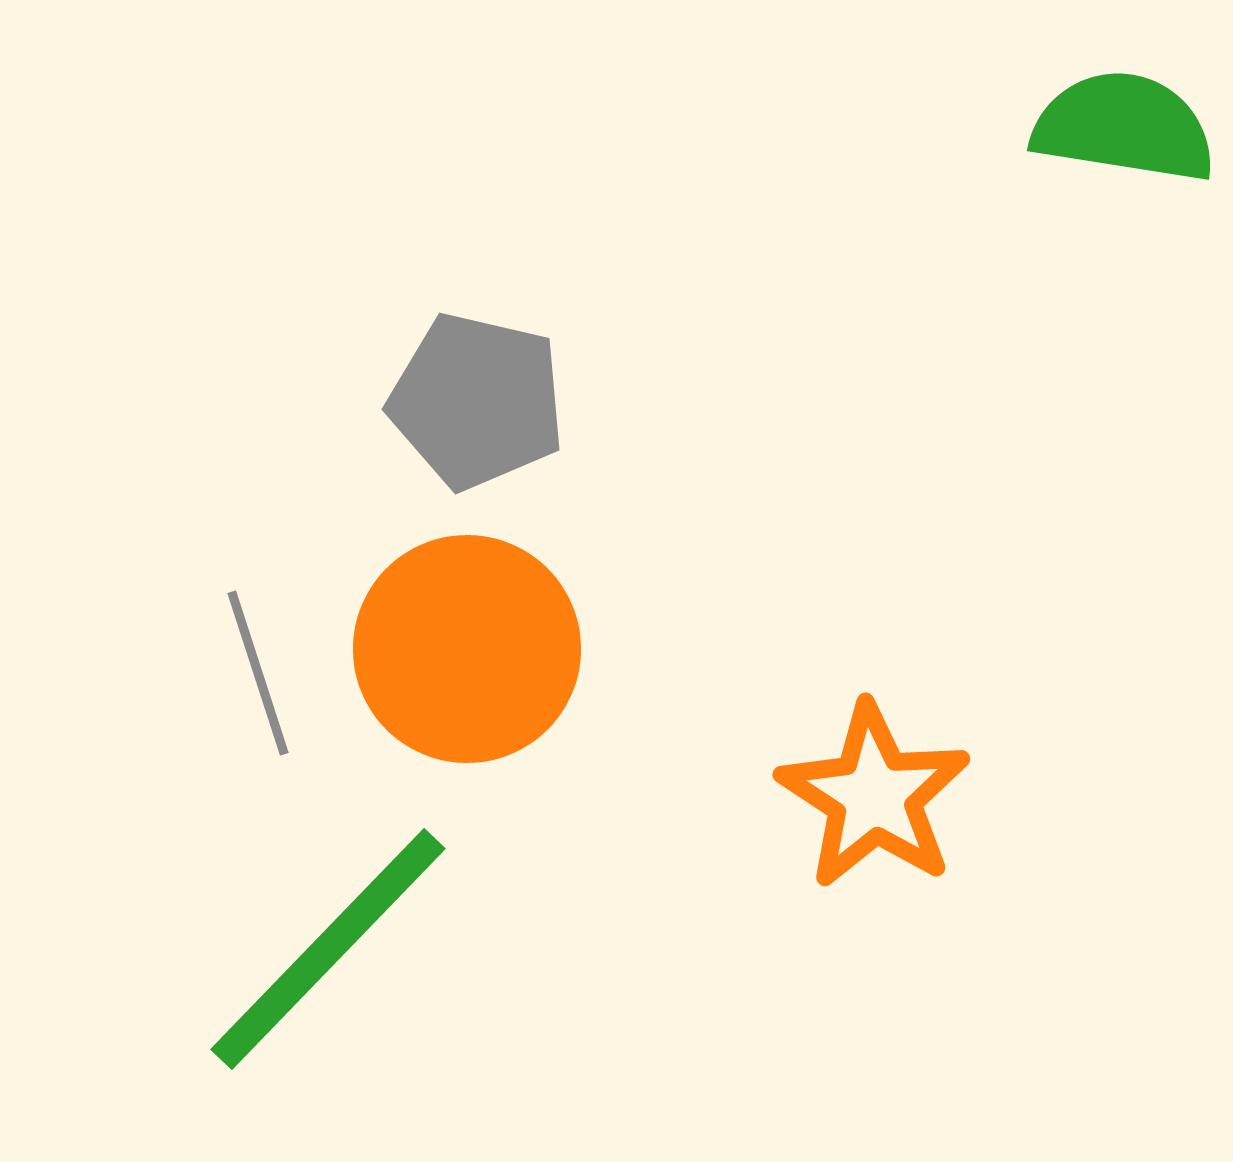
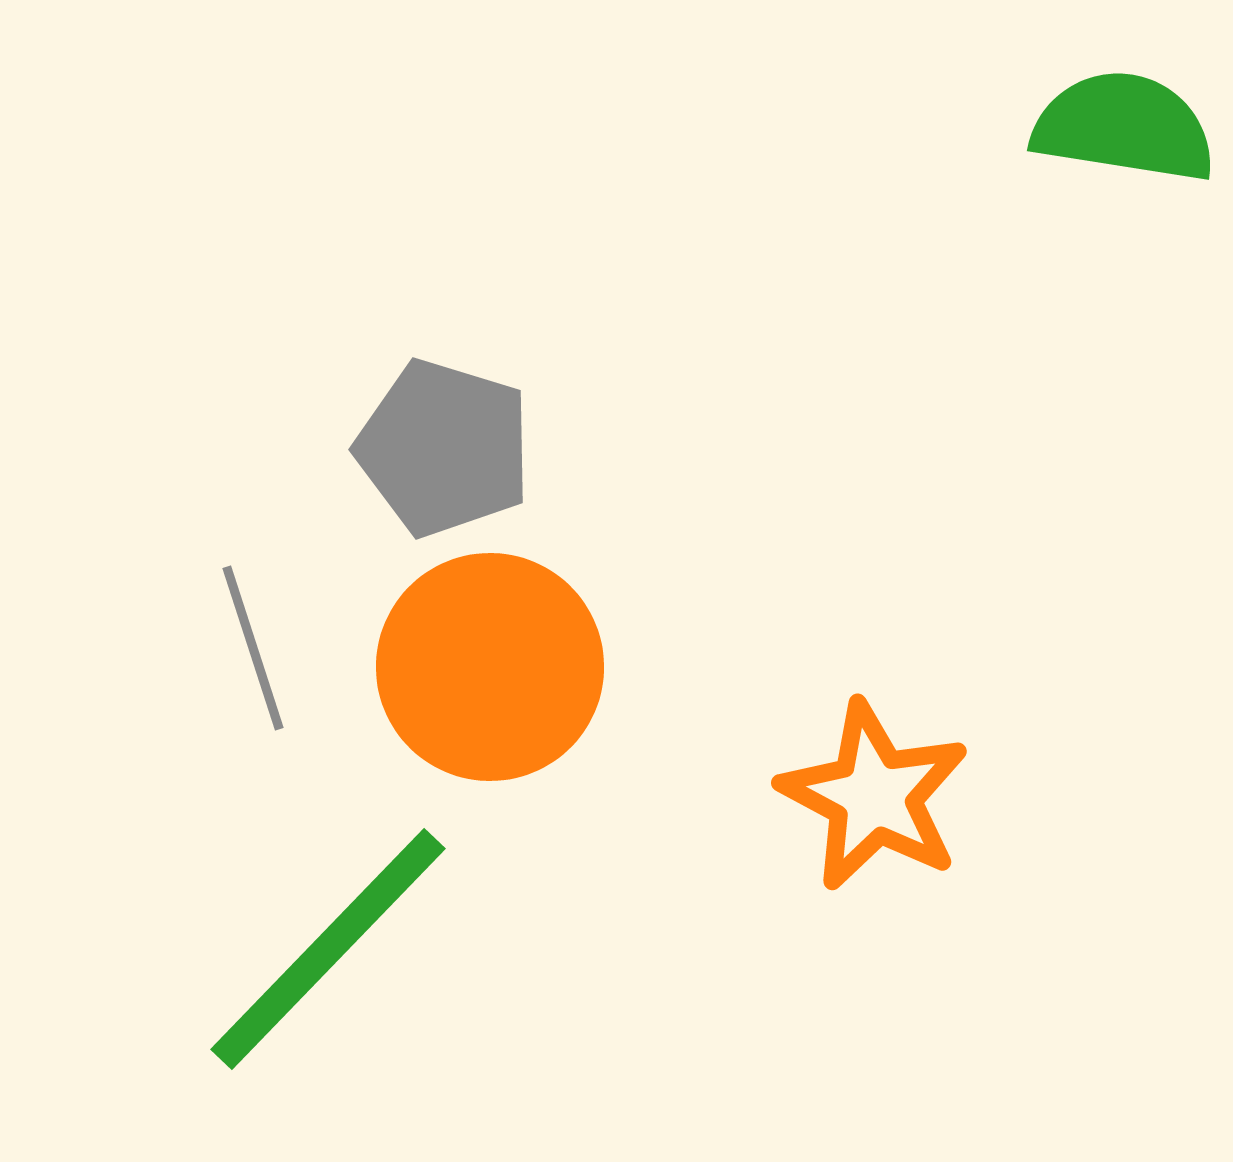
gray pentagon: moved 33 px left, 47 px down; rotated 4 degrees clockwise
orange circle: moved 23 px right, 18 px down
gray line: moved 5 px left, 25 px up
orange star: rotated 5 degrees counterclockwise
